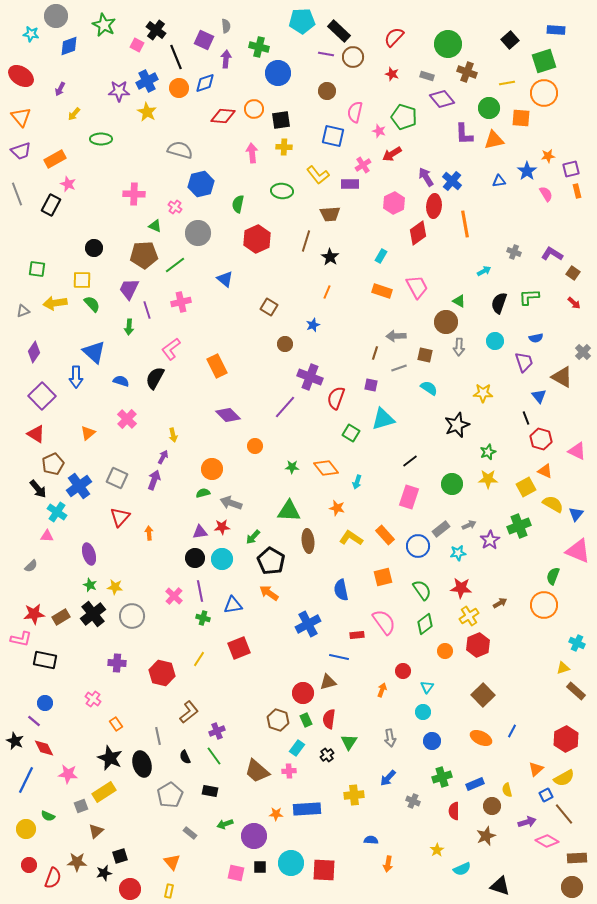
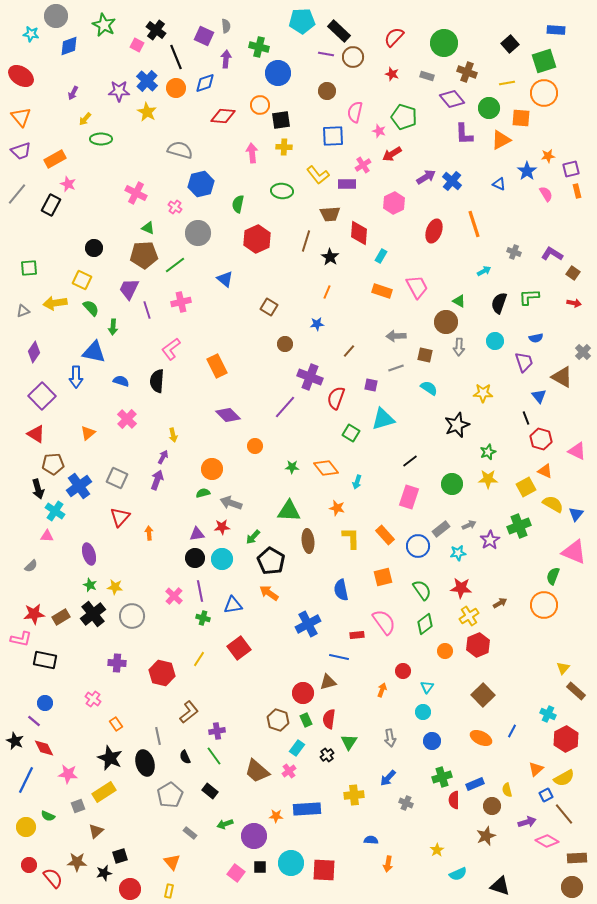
purple square at (204, 40): moved 4 px up
black square at (510, 40): moved 4 px down
green circle at (448, 44): moved 4 px left, 1 px up
blue cross at (147, 81): rotated 20 degrees counterclockwise
orange circle at (179, 88): moved 3 px left
purple arrow at (60, 89): moved 13 px right, 4 px down
purple diamond at (442, 99): moved 10 px right
orange circle at (254, 109): moved 6 px right, 4 px up
yellow arrow at (74, 114): moved 11 px right, 5 px down
blue square at (333, 136): rotated 15 degrees counterclockwise
orange triangle at (494, 140): moved 7 px right; rotated 15 degrees counterclockwise
purple arrow at (426, 177): rotated 90 degrees clockwise
blue triangle at (499, 181): moved 3 px down; rotated 32 degrees clockwise
purple rectangle at (350, 184): moved 3 px left
gray line at (17, 194): rotated 60 degrees clockwise
pink cross at (134, 194): moved 2 px right, 1 px up; rotated 25 degrees clockwise
red ellipse at (434, 206): moved 25 px down; rotated 15 degrees clockwise
orange line at (465, 224): moved 9 px right; rotated 8 degrees counterclockwise
green triangle at (155, 226): moved 7 px left, 2 px down
red diamond at (418, 233): moved 59 px left; rotated 50 degrees counterclockwise
green square at (37, 269): moved 8 px left, 1 px up; rotated 12 degrees counterclockwise
yellow square at (82, 280): rotated 24 degrees clockwise
red arrow at (574, 303): rotated 32 degrees counterclockwise
green semicircle at (92, 304): moved 1 px left, 4 px down
blue star at (313, 325): moved 4 px right, 1 px up; rotated 16 degrees clockwise
green arrow at (129, 327): moved 16 px left
blue triangle at (94, 352): rotated 30 degrees counterclockwise
brown line at (375, 353): moved 26 px left, 2 px up; rotated 24 degrees clockwise
gray line at (399, 368): moved 3 px left
black semicircle at (155, 378): moved 2 px right, 3 px down; rotated 25 degrees counterclockwise
brown pentagon at (53, 464): rotated 20 degrees clockwise
purple arrow at (154, 480): moved 3 px right
black arrow at (38, 489): rotated 24 degrees clockwise
cyan cross at (57, 512): moved 2 px left, 1 px up
purple triangle at (200, 532): moved 3 px left, 2 px down
yellow L-shape at (351, 538): rotated 55 degrees clockwise
pink triangle at (578, 551): moved 4 px left, 1 px down
cyan cross at (577, 643): moved 29 px left, 71 px down
red square at (239, 648): rotated 15 degrees counterclockwise
yellow triangle at (563, 668): rotated 32 degrees counterclockwise
purple cross at (217, 731): rotated 14 degrees clockwise
black ellipse at (142, 764): moved 3 px right, 1 px up
pink cross at (289, 771): rotated 32 degrees counterclockwise
black rectangle at (210, 791): rotated 28 degrees clockwise
gray cross at (413, 801): moved 7 px left, 2 px down
gray square at (81, 806): moved 3 px left
red semicircle at (454, 811): moved 11 px up
orange star at (276, 814): moved 2 px down
yellow circle at (26, 829): moved 2 px up
cyan semicircle at (462, 869): moved 4 px left, 5 px down
pink square at (236, 873): rotated 24 degrees clockwise
red semicircle at (53, 878): rotated 60 degrees counterclockwise
